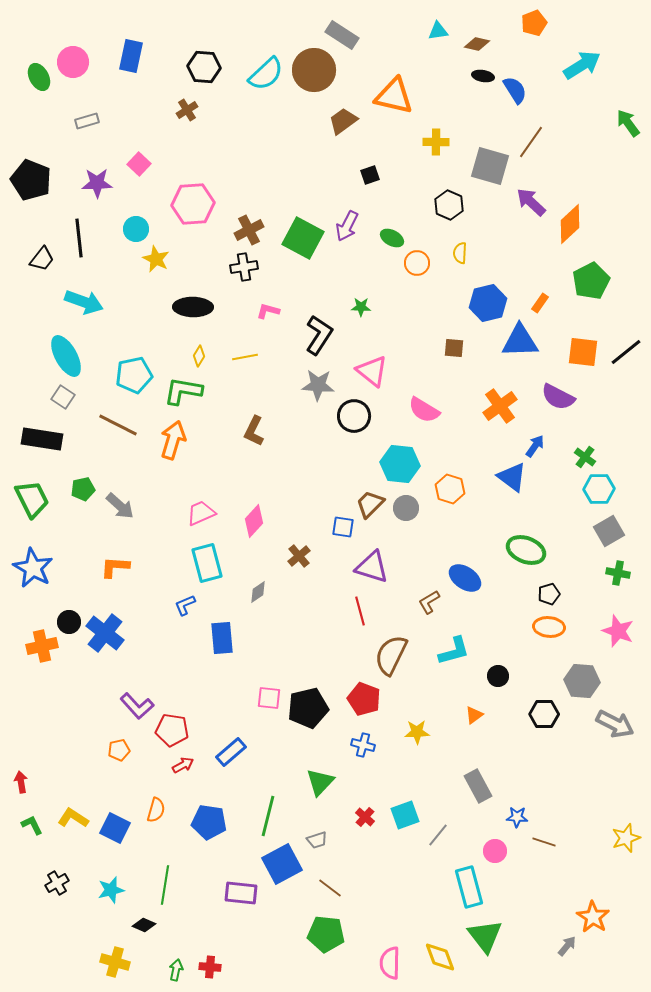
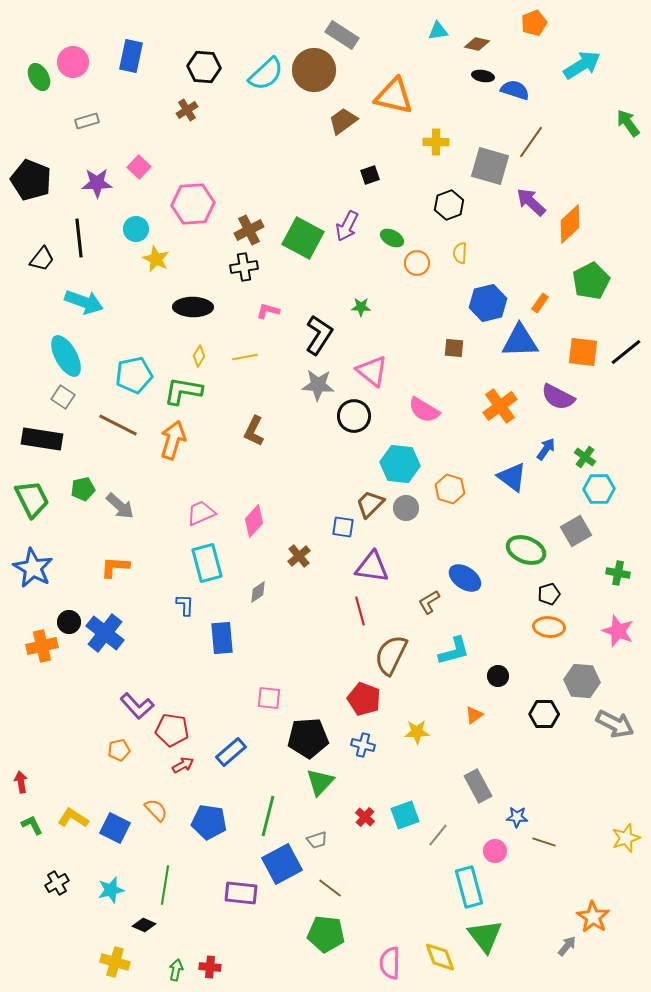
blue semicircle at (515, 90): rotated 40 degrees counterclockwise
pink square at (139, 164): moved 3 px down
black hexagon at (449, 205): rotated 16 degrees clockwise
blue arrow at (535, 446): moved 11 px right, 3 px down
gray square at (609, 531): moved 33 px left
purple triangle at (372, 567): rotated 9 degrees counterclockwise
blue L-shape at (185, 605): rotated 115 degrees clockwise
black pentagon at (308, 708): moved 30 px down; rotated 9 degrees clockwise
orange semicircle at (156, 810): rotated 60 degrees counterclockwise
